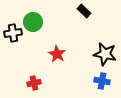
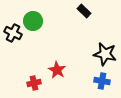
green circle: moved 1 px up
black cross: rotated 36 degrees clockwise
red star: moved 16 px down
